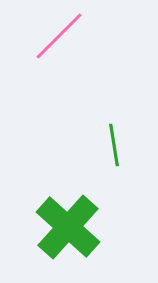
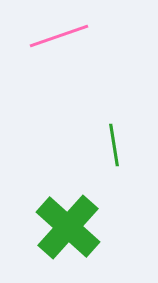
pink line: rotated 26 degrees clockwise
